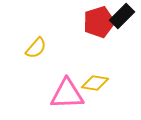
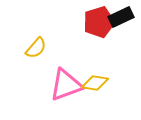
black rectangle: moved 1 px left, 1 px down; rotated 20 degrees clockwise
pink triangle: moved 1 px left, 9 px up; rotated 18 degrees counterclockwise
